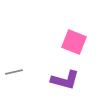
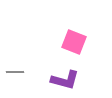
gray line: moved 1 px right; rotated 12 degrees clockwise
